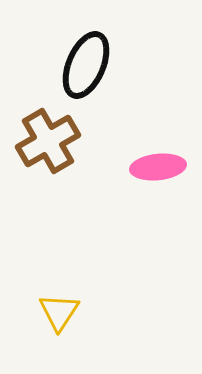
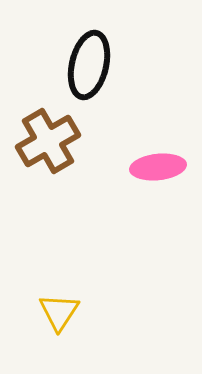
black ellipse: moved 3 px right; rotated 10 degrees counterclockwise
